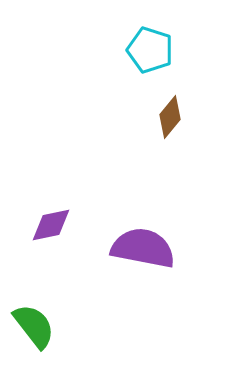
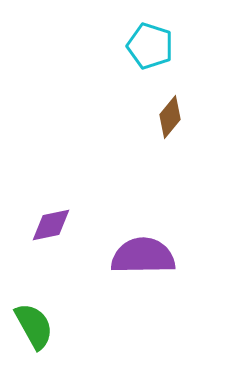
cyan pentagon: moved 4 px up
purple semicircle: moved 8 px down; rotated 12 degrees counterclockwise
green semicircle: rotated 9 degrees clockwise
